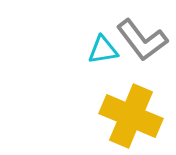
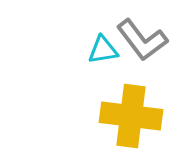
yellow cross: rotated 16 degrees counterclockwise
